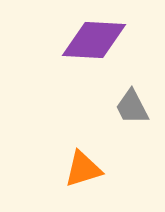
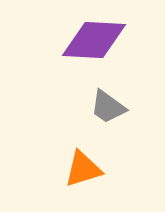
gray trapezoid: moved 24 px left; rotated 27 degrees counterclockwise
